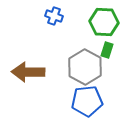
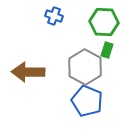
blue pentagon: rotated 28 degrees clockwise
